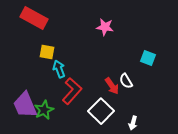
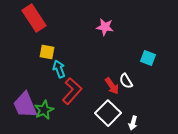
red rectangle: rotated 28 degrees clockwise
white square: moved 7 px right, 2 px down
